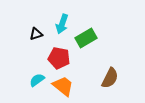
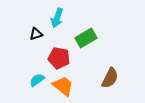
cyan arrow: moved 5 px left, 6 px up
